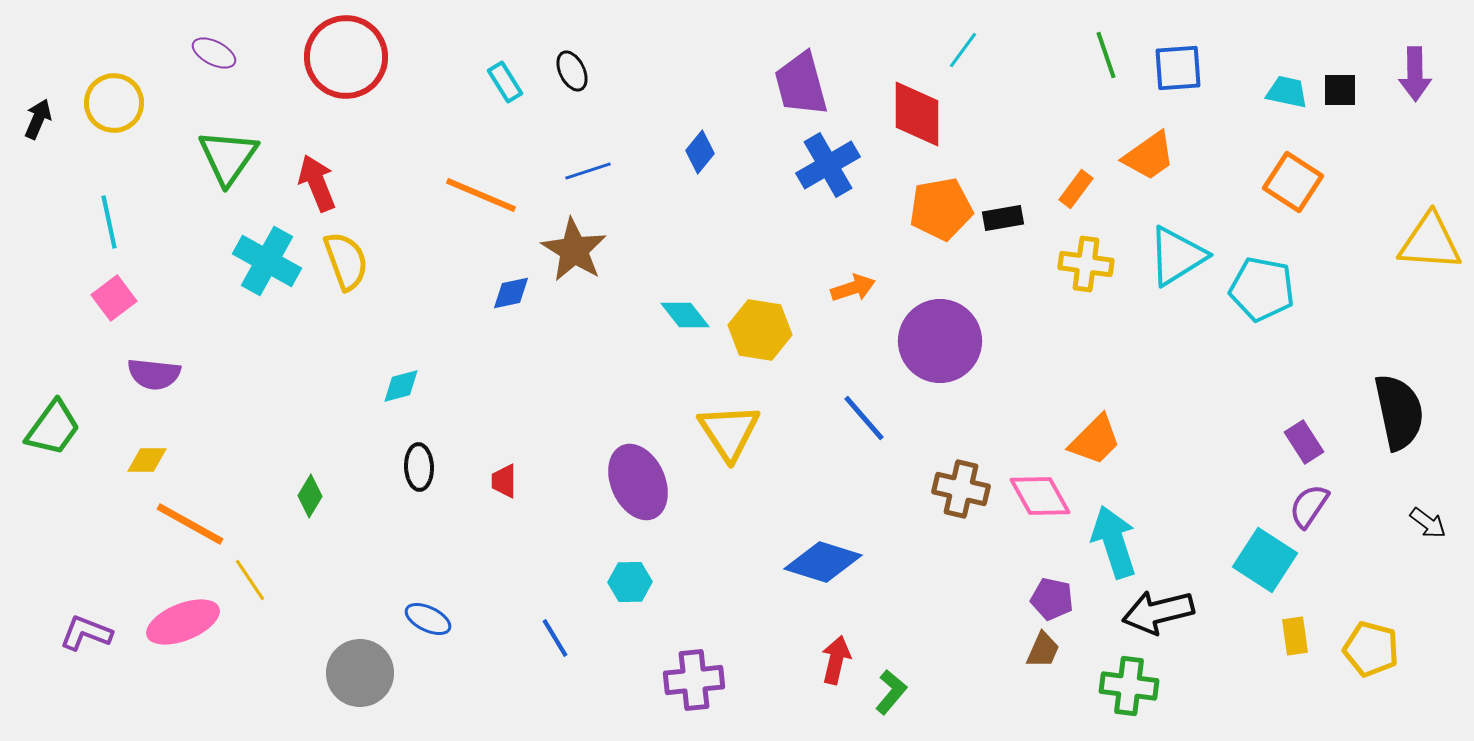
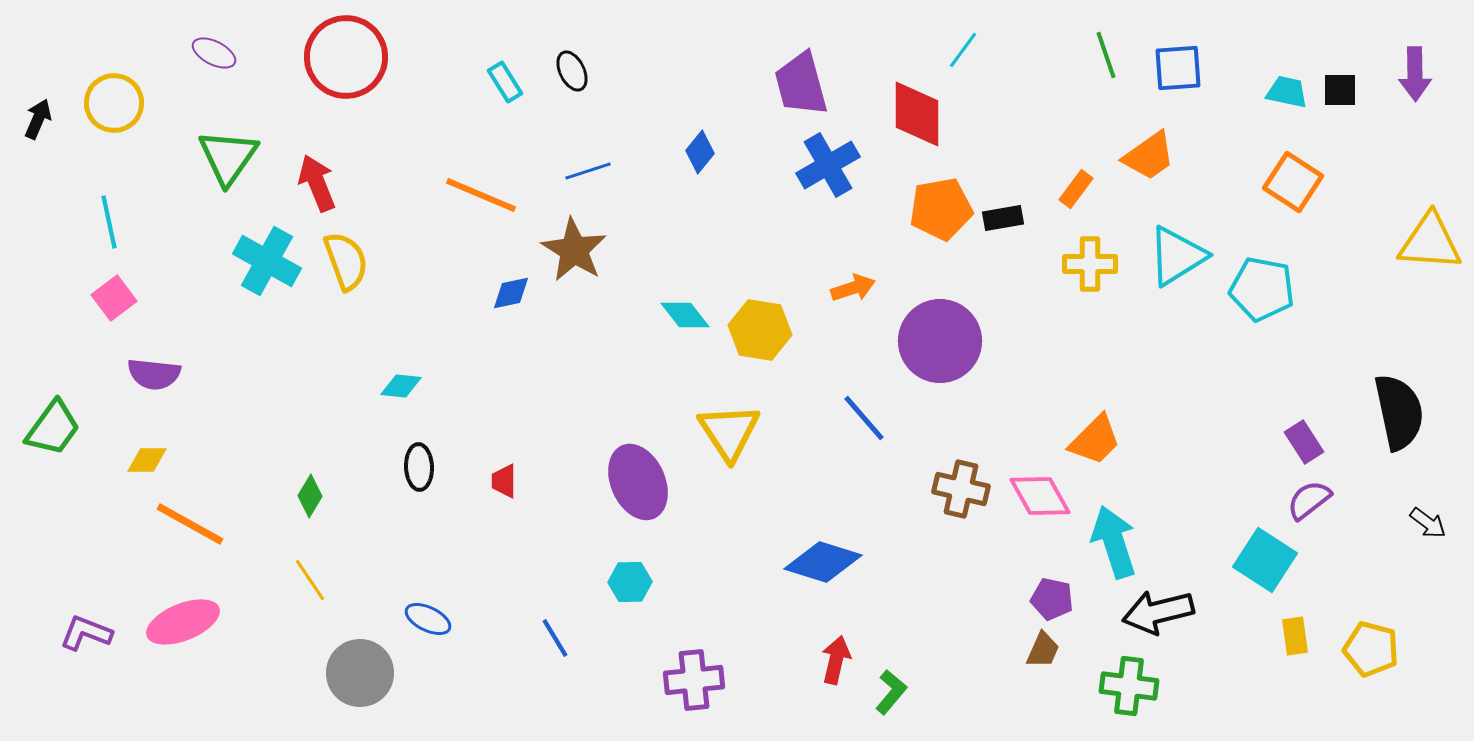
yellow cross at (1086, 264): moved 4 px right; rotated 8 degrees counterclockwise
cyan diamond at (401, 386): rotated 21 degrees clockwise
purple semicircle at (1309, 506): moved 6 px up; rotated 18 degrees clockwise
yellow line at (250, 580): moved 60 px right
